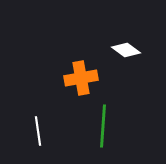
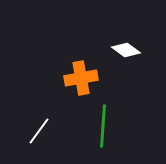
white line: moved 1 px right; rotated 44 degrees clockwise
